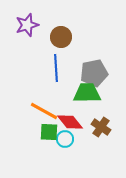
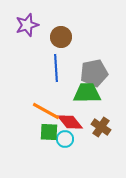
orange line: moved 2 px right
